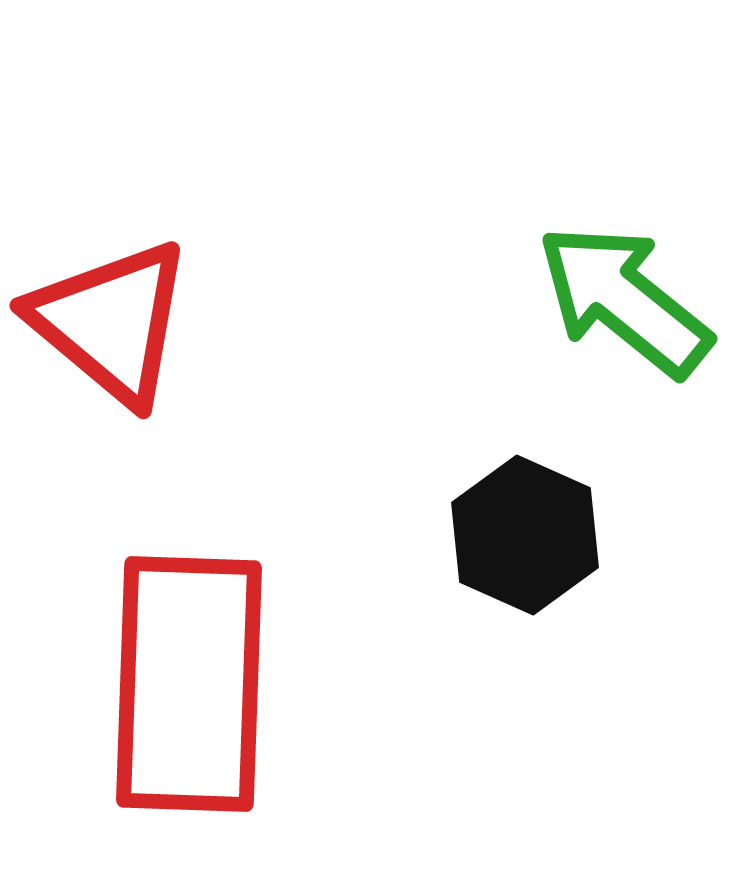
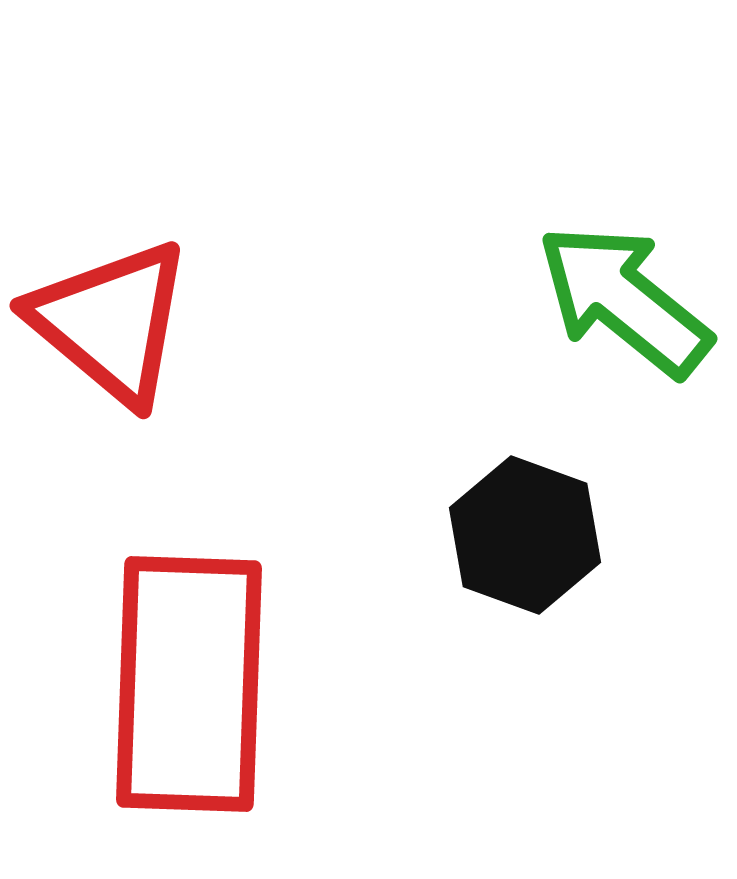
black hexagon: rotated 4 degrees counterclockwise
